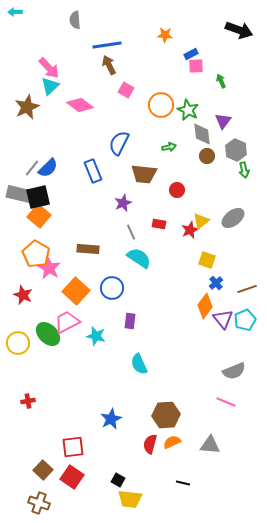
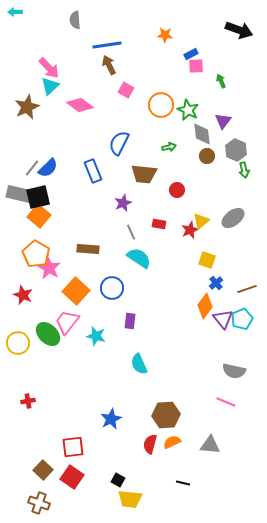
cyan pentagon at (245, 320): moved 3 px left, 1 px up
pink trapezoid at (67, 322): rotated 24 degrees counterclockwise
gray semicircle at (234, 371): rotated 35 degrees clockwise
